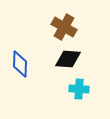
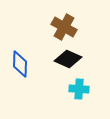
black diamond: rotated 20 degrees clockwise
